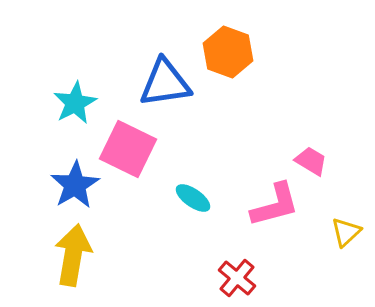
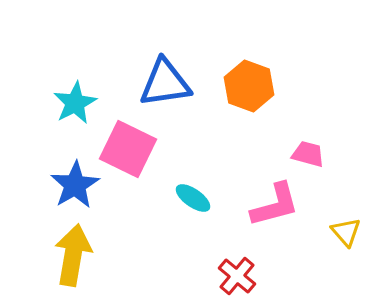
orange hexagon: moved 21 px right, 34 px down
pink trapezoid: moved 3 px left, 7 px up; rotated 16 degrees counterclockwise
yellow triangle: rotated 28 degrees counterclockwise
red cross: moved 2 px up
